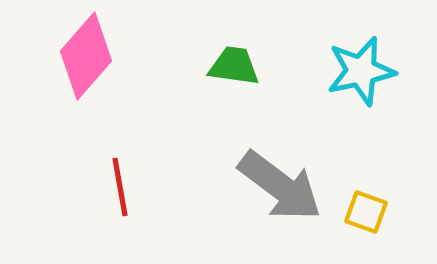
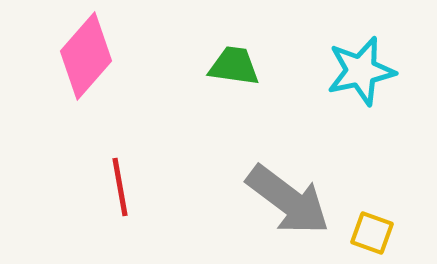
gray arrow: moved 8 px right, 14 px down
yellow square: moved 6 px right, 21 px down
